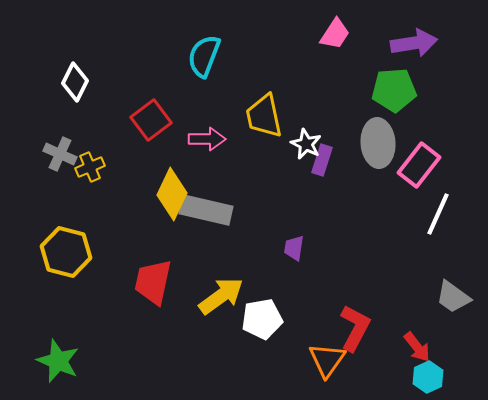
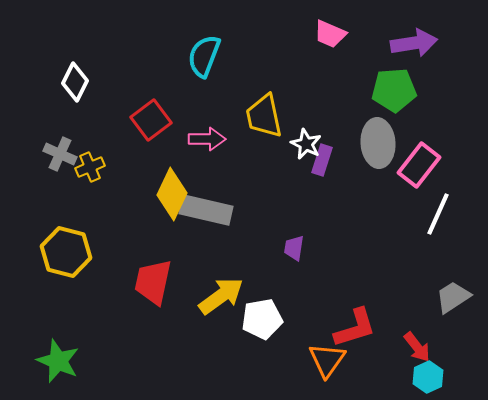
pink trapezoid: moved 5 px left; rotated 80 degrees clockwise
gray trapezoid: rotated 111 degrees clockwise
red L-shape: rotated 45 degrees clockwise
